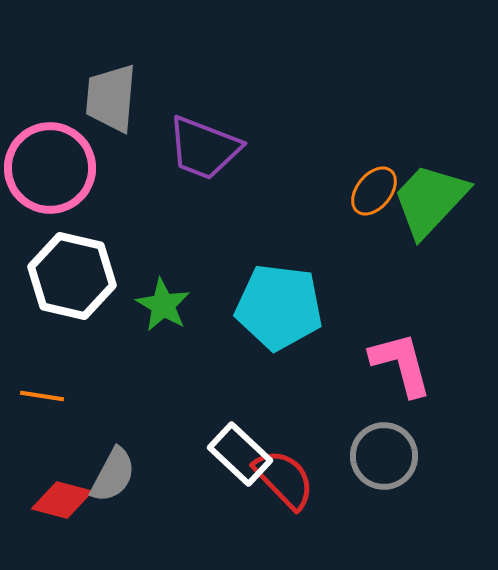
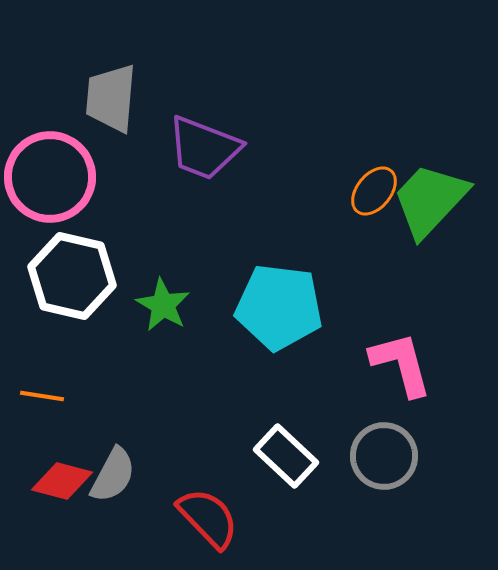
pink circle: moved 9 px down
white rectangle: moved 46 px right, 2 px down
red semicircle: moved 76 px left, 39 px down
red diamond: moved 19 px up
